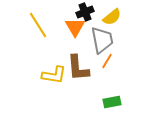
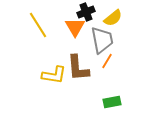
black cross: moved 1 px right
yellow semicircle: moved 1 px right, 1 px down
